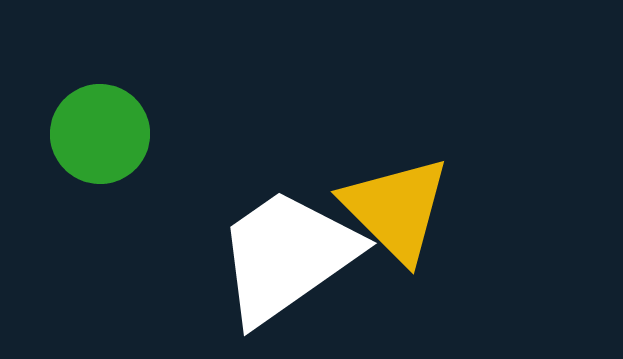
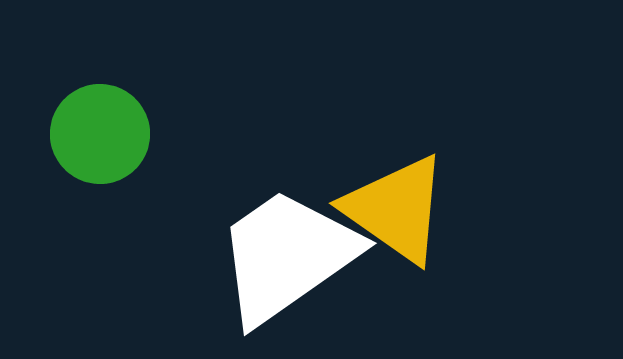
yellow triangle: rotated 10 degrees counterclockwise
